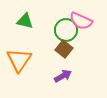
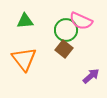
green triangle: rotated 18 degrees counterclockwise
orange triangle: moved 5 px right, 1 px up; rotated 12 degrees counterclockwise
purple arrow: moved 28 px right; rotated 12 degrees counterclockwise
